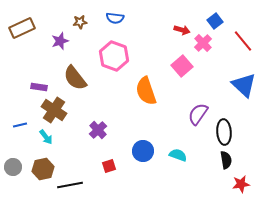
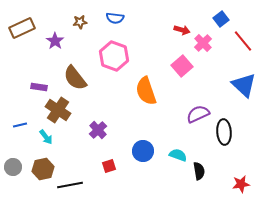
blue square: moved 6 px right, 2 px up
purple star: moved 5 px left; rotated 18 degrees counterclockwise
brown cross: moved 4 px right
purple semicircle: rotated 30 degrees clockwise
black semicircle: moved 27 px left, 11 px down
